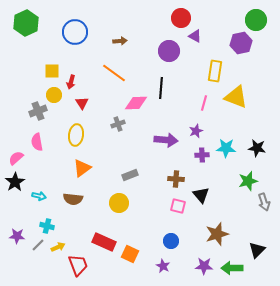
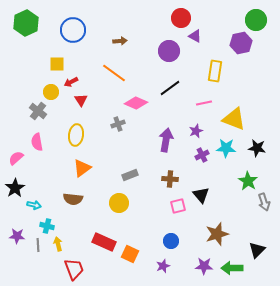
blue circle at (75, 32): moved 2 px left, 2 px up
yellow square at (52, 71): moved 5 px right, 7 px up
red arrow at (71, 82): rotated 48 degrees clockwise
black line at (161, 88): moved 9 px right; rotated 50 degrees clockwise
yellow circle at (54, 95): moved 3 px left, 3 px up
yellow triangle at (236, 97): moved 2 px left, 22 px down
red triangle at (82, 103): moved 1 px left, 3 px up
pink diamond at (136, 103): rotated 25 degrees clockwise
pink line at (204, 103): rotated 63 degrees clockwise
gray cross at (38, 111): rotated 30 degrees counterclockwise
purple arrow at (166, 140): rotated 85 degrees counterclockwise
purple cross at (202, 155): rotated 24 degrees counterclockwise
brown cross at (176, 179): moved 6 px left
green star at (248, 181): rotated 24 degrees counterclockwise
black star at (15, 182): moved 6 px down
cyan arrow at (39, 196): moved 5 px left, 9 px down
pink square at (178, 206): rotated 28 degrees counterclockwise
gray line at (38, 245): rotated 48 degrees counterclockwise
yellow arrow at (58, 247): moved 3 px up; rotated 80 degrees counterclockwise
red trapezoid at (78, 265): moved 4 px left, 4 px down
purple star at (163, 266): rotated 24 degrees clockwise
